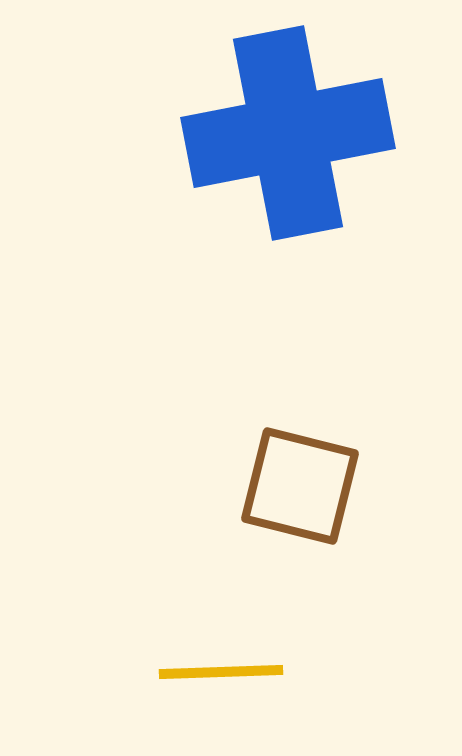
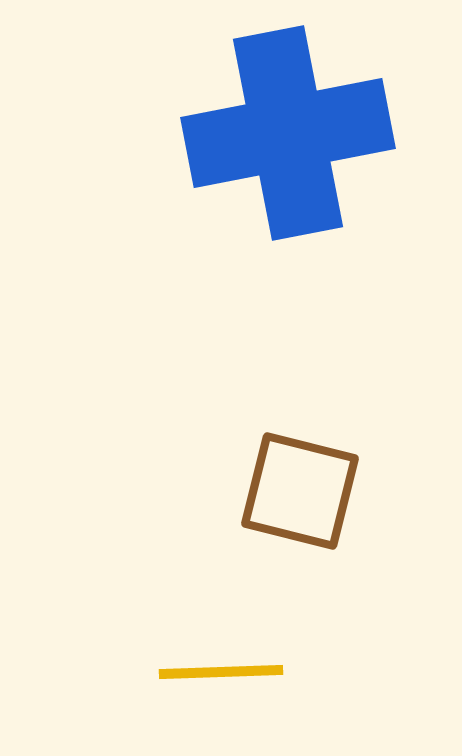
brown square: moved 5 px down
